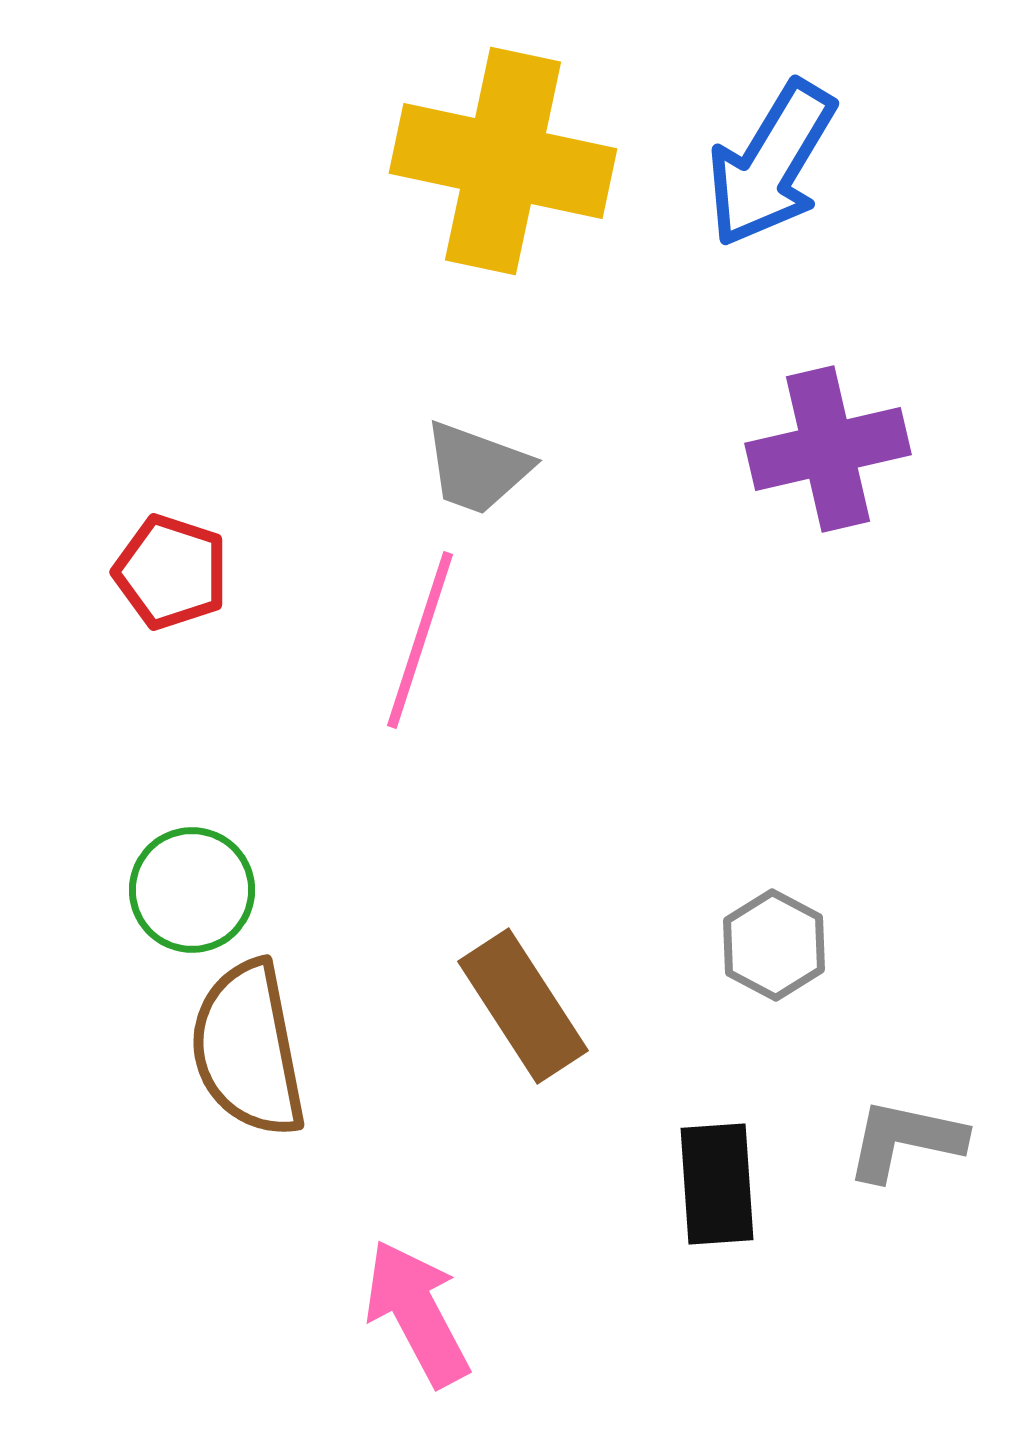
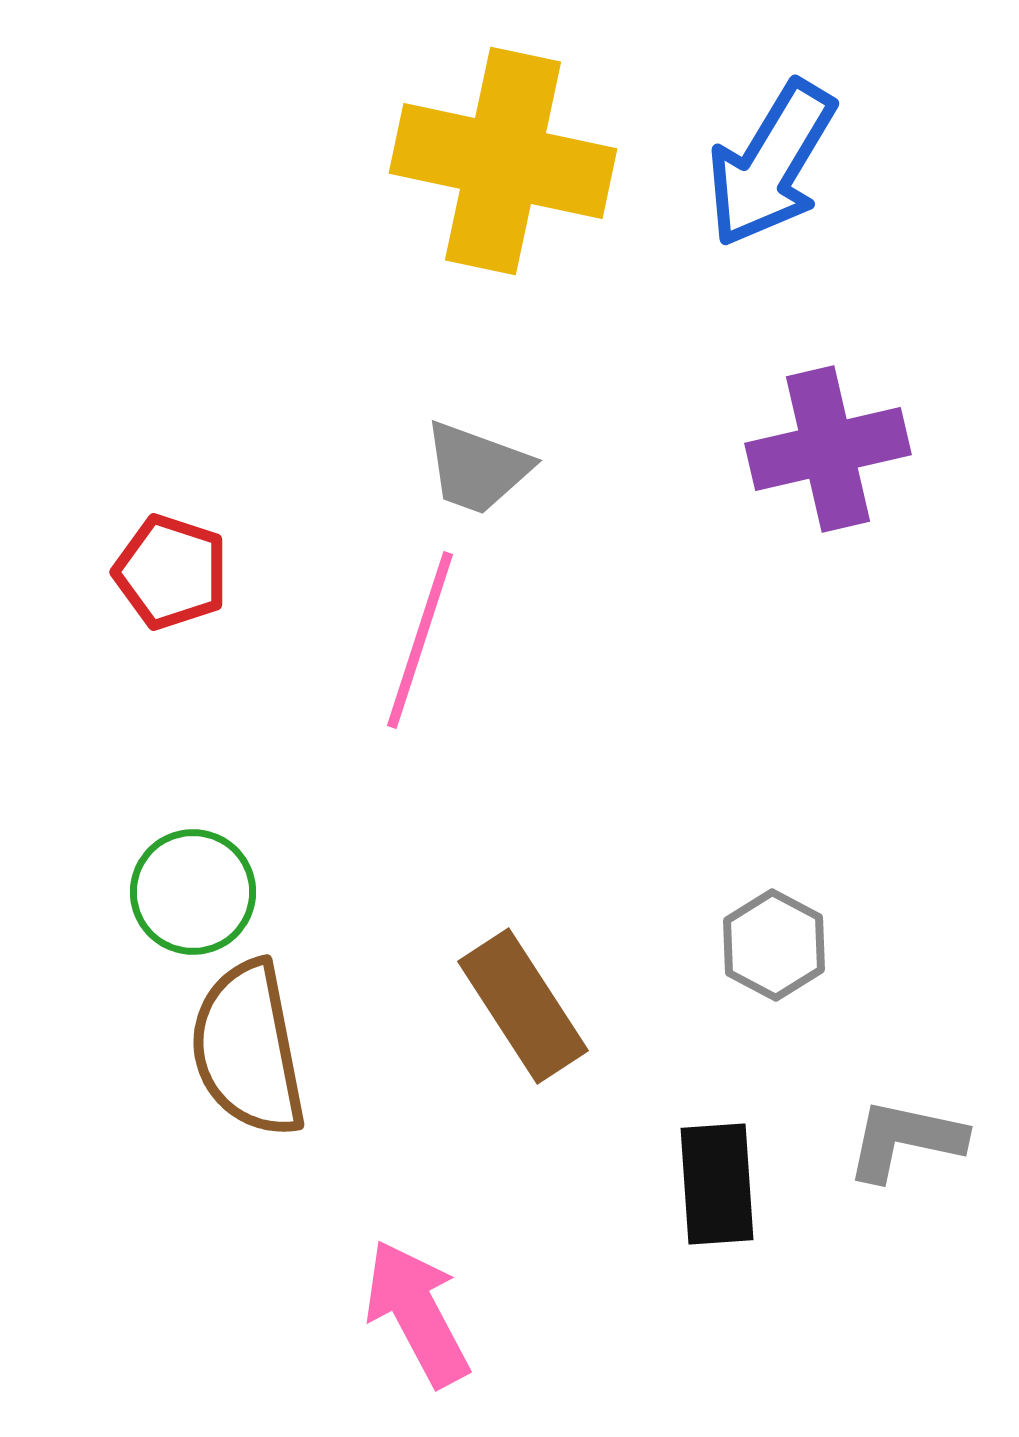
green circle: moved 1 px right, 2 px down
